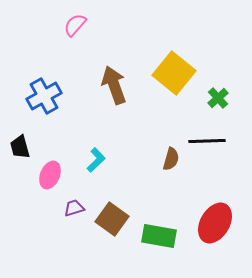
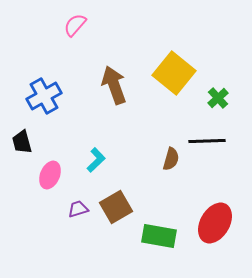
black trapezoid: moved 2 px right, 5 px up
purple trapezoid: moved 4 px right, 1 px down
brown square: moved 4 px right, 12 px up; rotated 24 degrees clockwise
